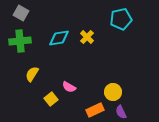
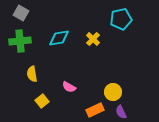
yellow cross: moved 6 px right, 2 px down
yellow semicircle: rotated 42 degrees counterclockwise
yellow square: moved 9 px left, 2 px down
